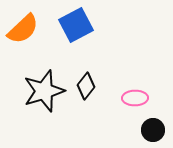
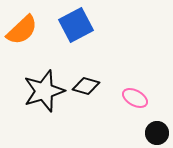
orange semicircle: moved 1 px left, 1 px down
black diamond: rotated 68 degrees clockwise
pink ellipse: rotated 30 degrees clockwise
black circle: moved 4 px right, 3 px down
